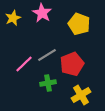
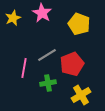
pink line: moved 4 px down; rotated 36 degrees counterclockwise
